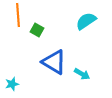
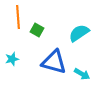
orange line: moved 2 px down
cyan semicircle: moved 7 px left, 12 px down
blue triangle: rotated 16 degrees counterclockwise
cyan star: moved 25 px up
